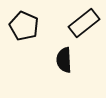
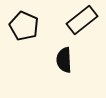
black rectangle: moved 2 px left, 3 px up
